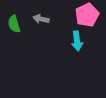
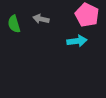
pink pentagon: rotated 20 degrees counterclockwise
cyan arrow: rotated 90 degrees counterclockwise
